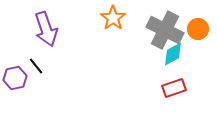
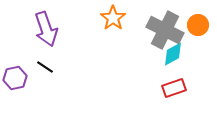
orange circle: moved 4 px up
black line: moved 9 px right, 1 px down; rotated 18 degrees counterclockwise
